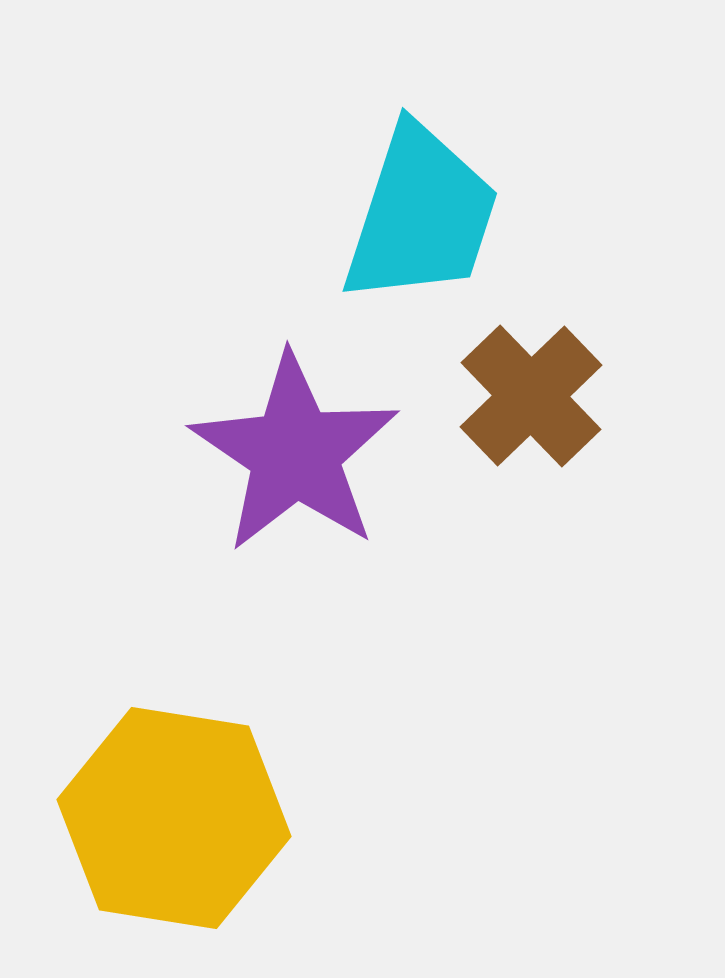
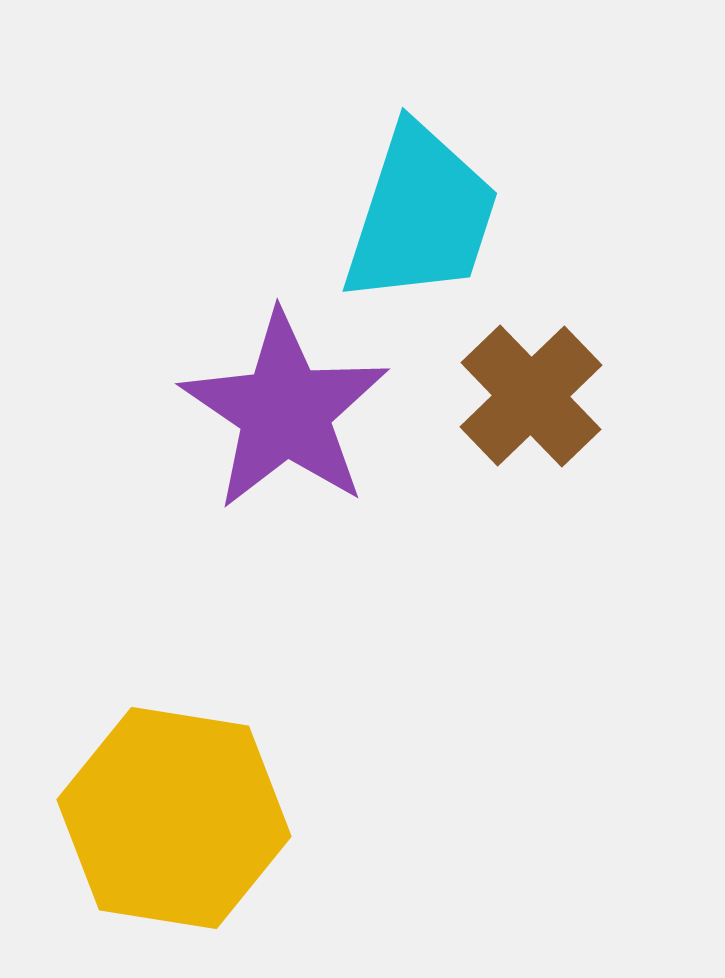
purple star: moved 10 px left, 42 px up
